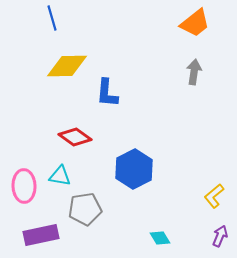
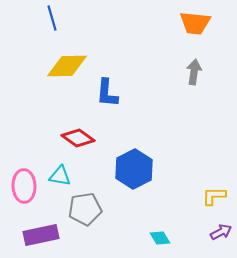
orange trapezoid: rotated 44 degrees clockwise
red diamond: moved 3 px right, 1 px down
yellow L-shape: rotated 40 degrees clockwise
purple arrow: moved 1 px right, 4 px up; rotated 40 degrees clockwise
